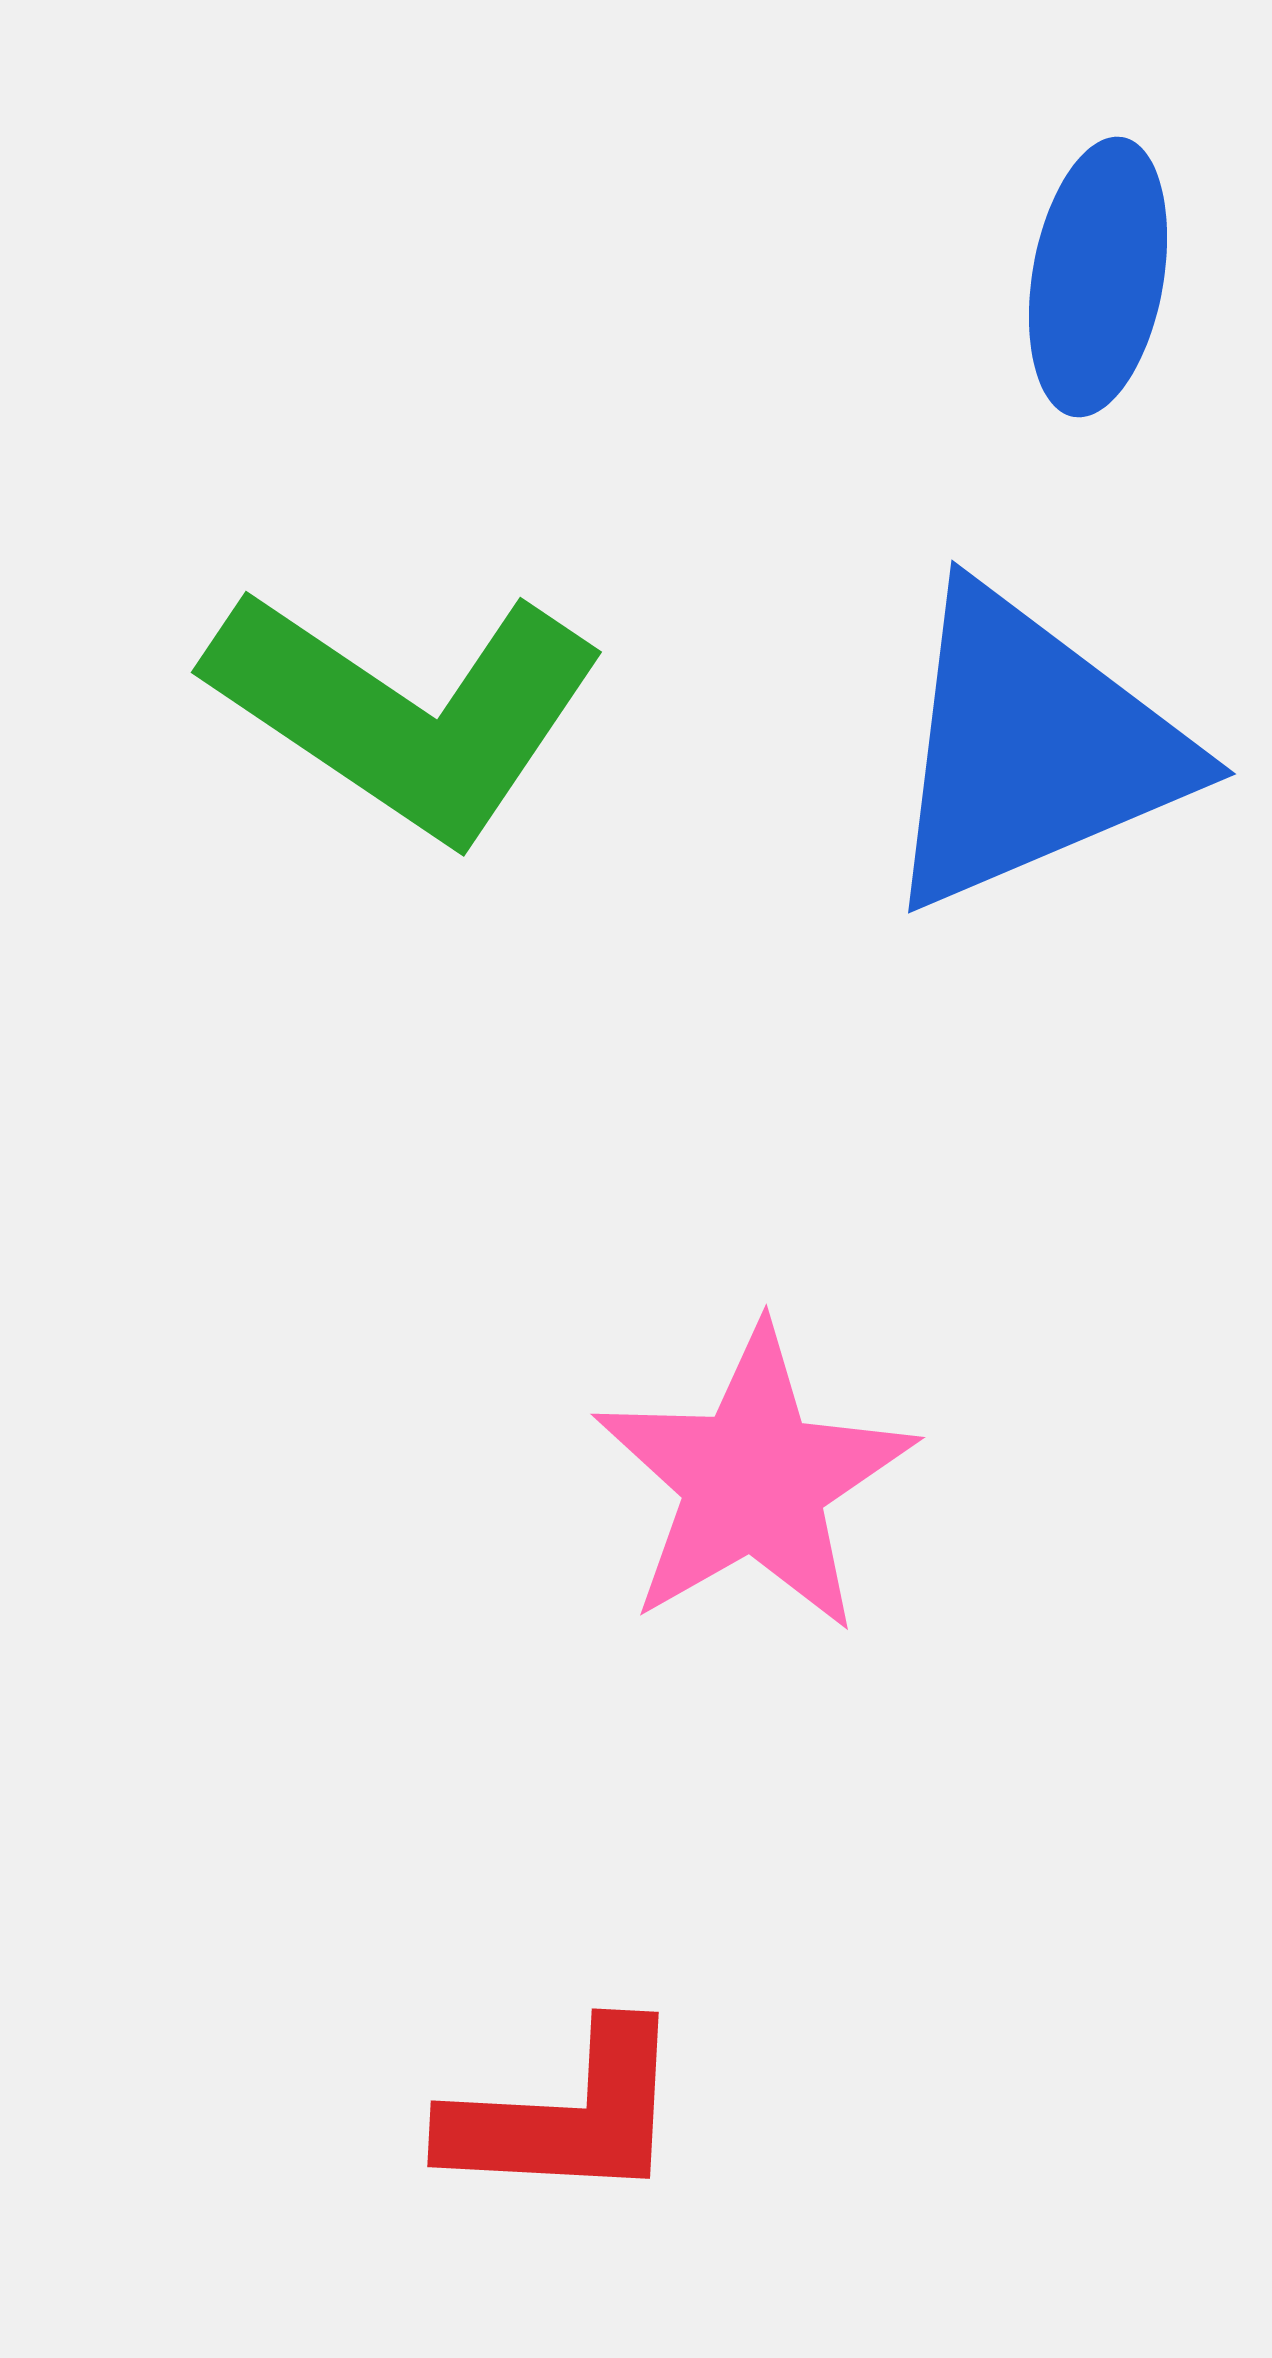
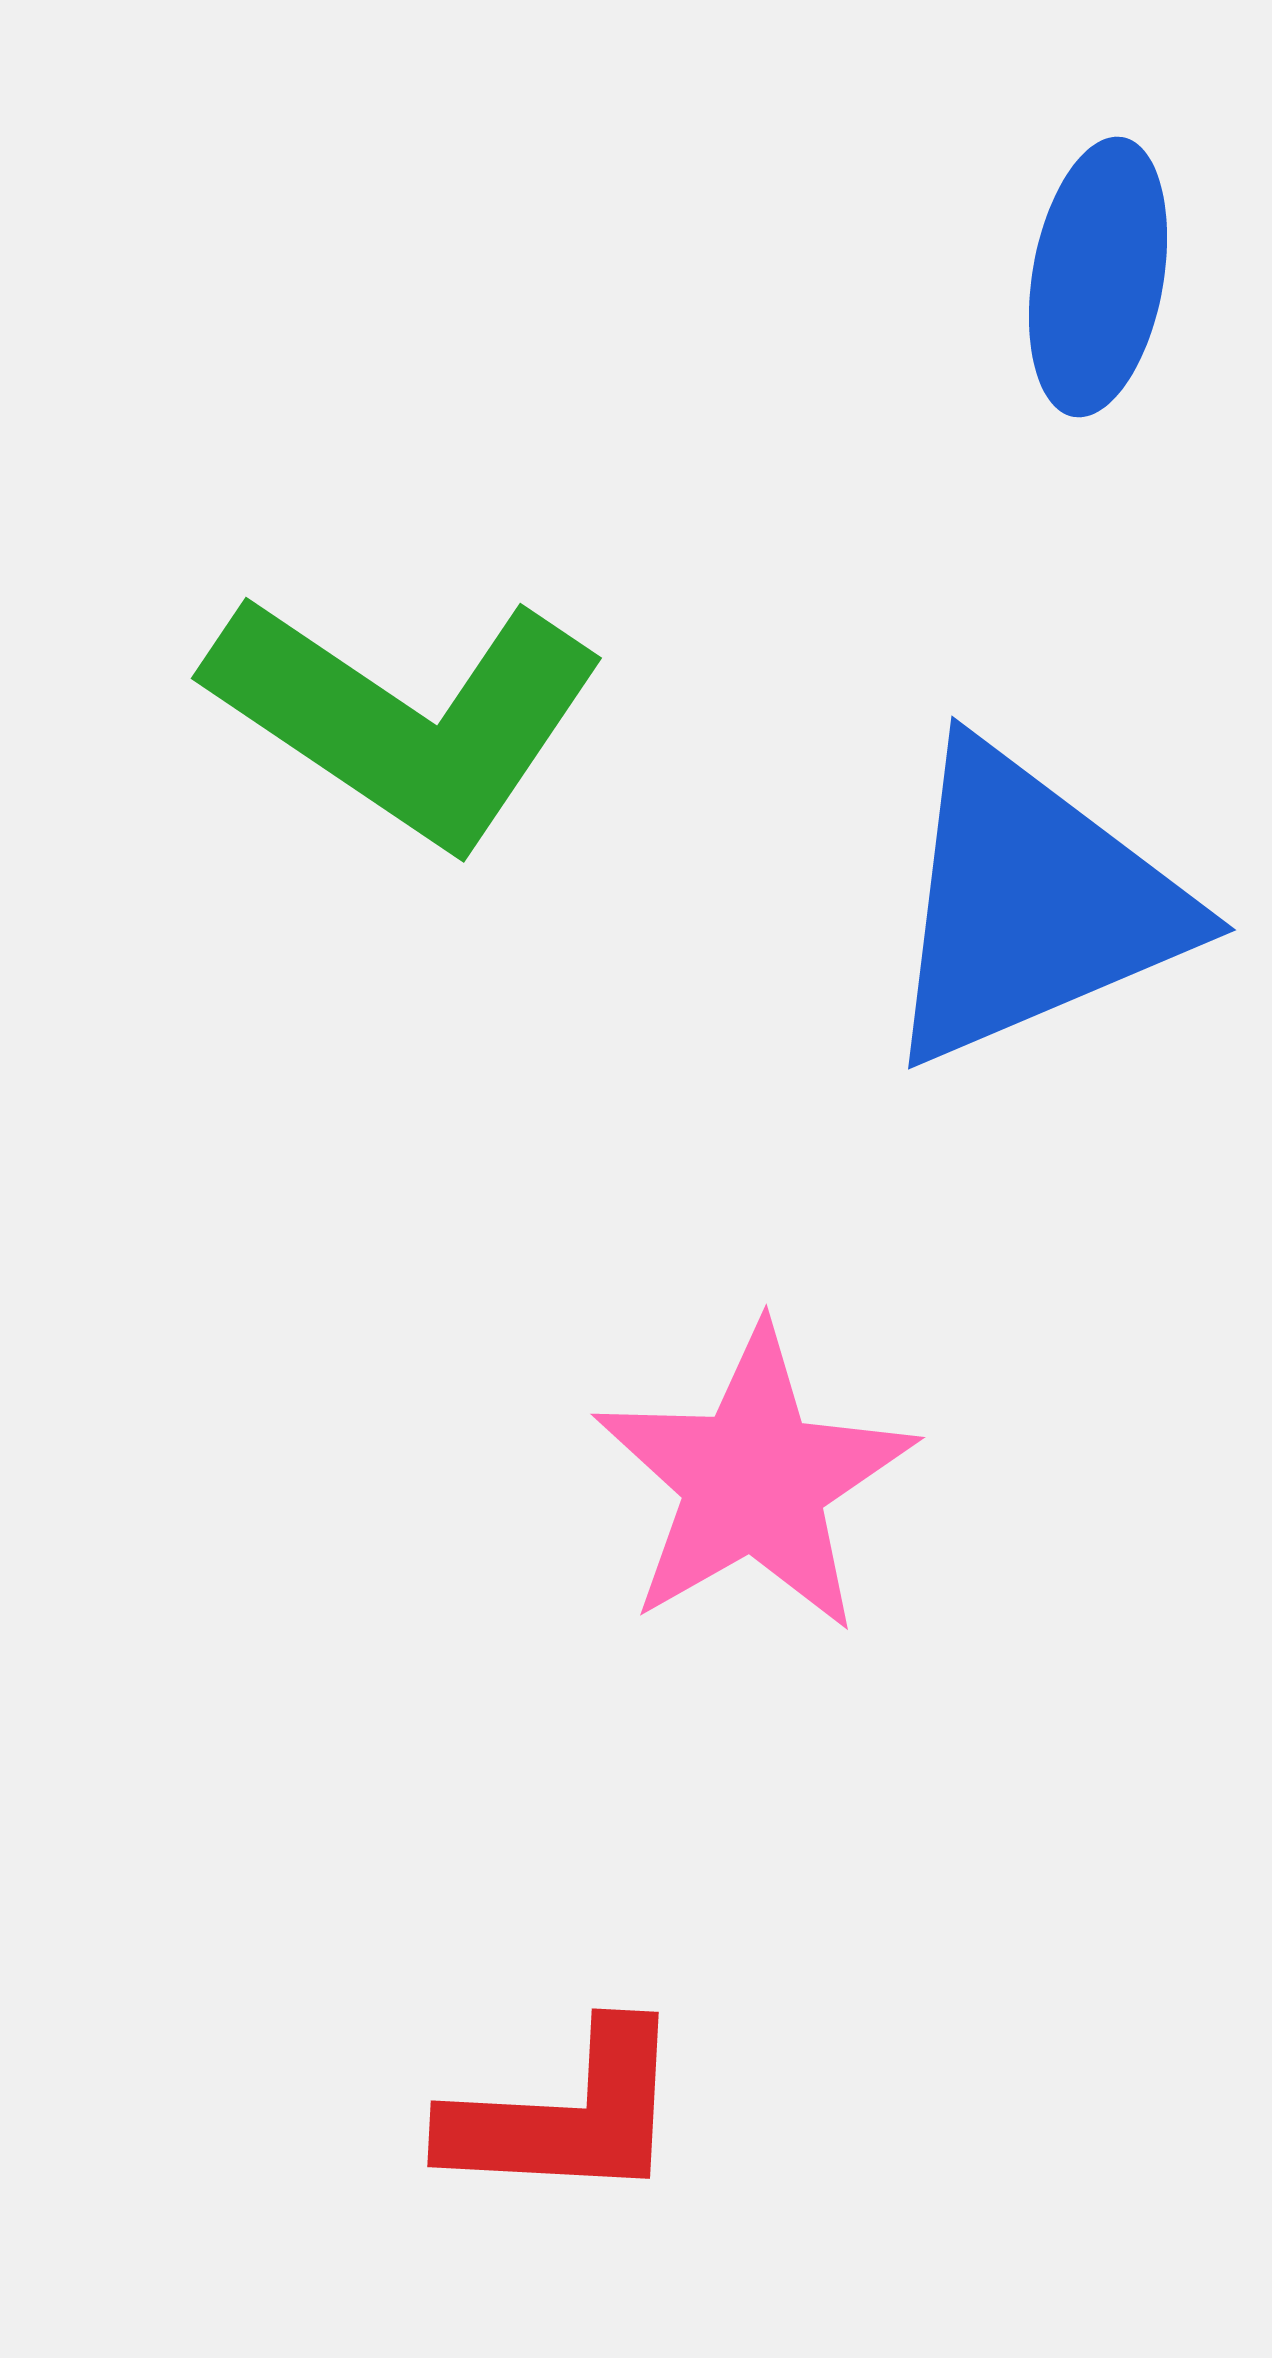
green L-shape: moved 6 px down
blue triangle: moved 156 px down
